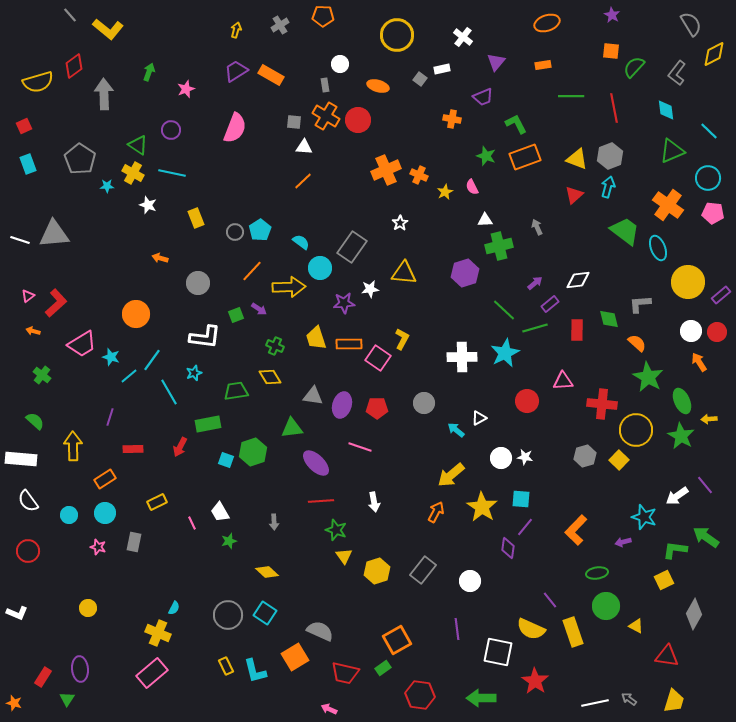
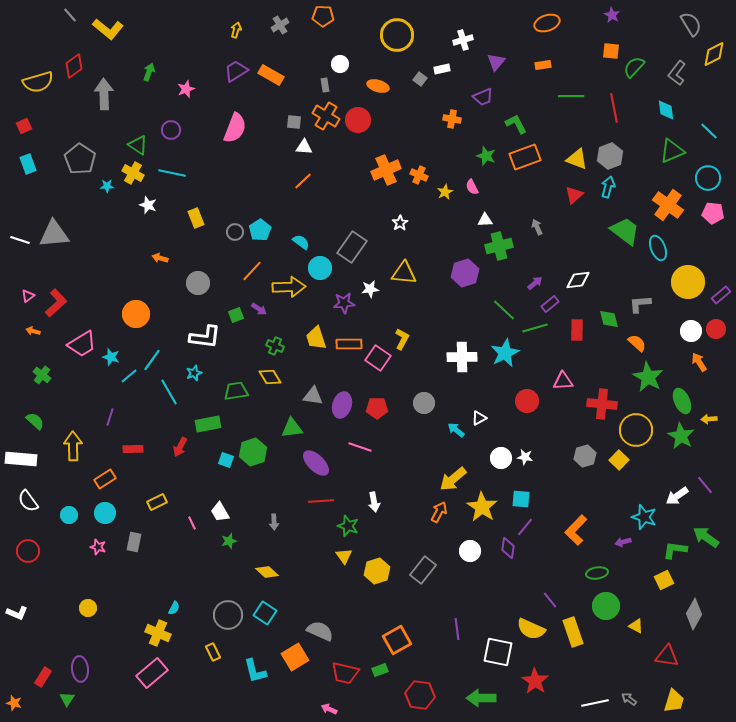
white cross at (463, 37): moved 3 px down; rotated 36 degrees clockwise
red circle at (717, 332): moved 1 px left, 3 px up
yellow arrow at (451, 475): moved 2 px right, 4 px down
orange arrow at (436, 512): moved 3 px right
green star at (336, 530): moved 12 px right, 4 px up
white circle at (470, 581): moved 30 px up
yellow rectangle at (226, 666): moved 13 px left, 14 px up
green rectangle at (383, 668): moved 3 px left, 2 px down; rotated 14 degrees clockwise
